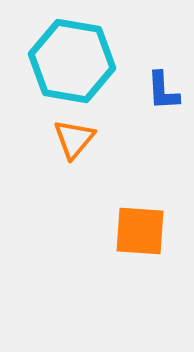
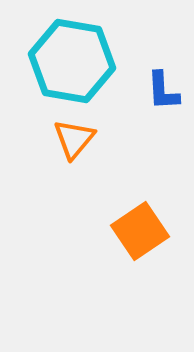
orange square: rotated 38 degrees counterclockwise
